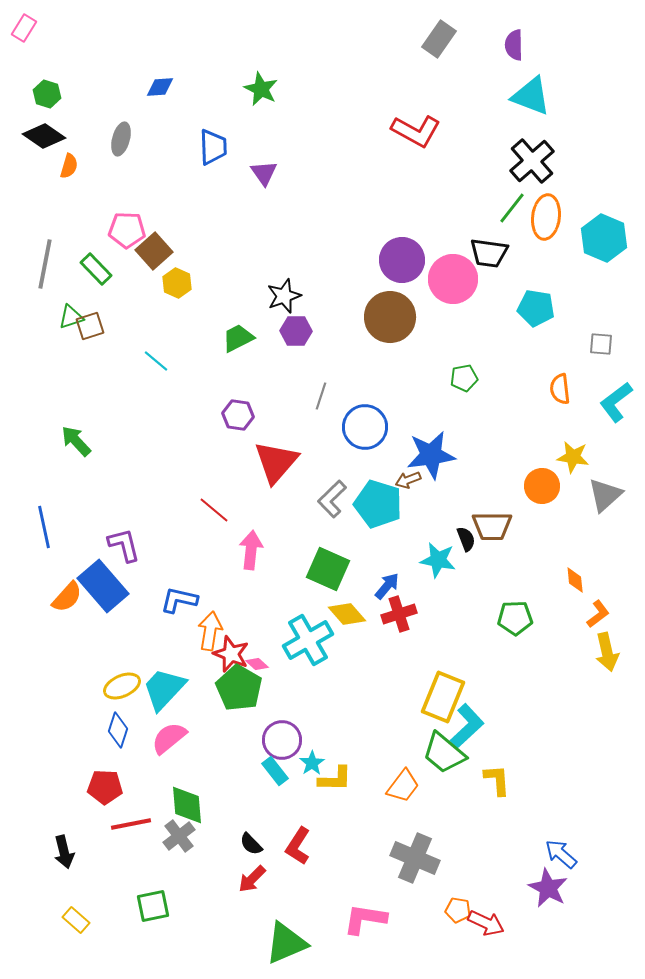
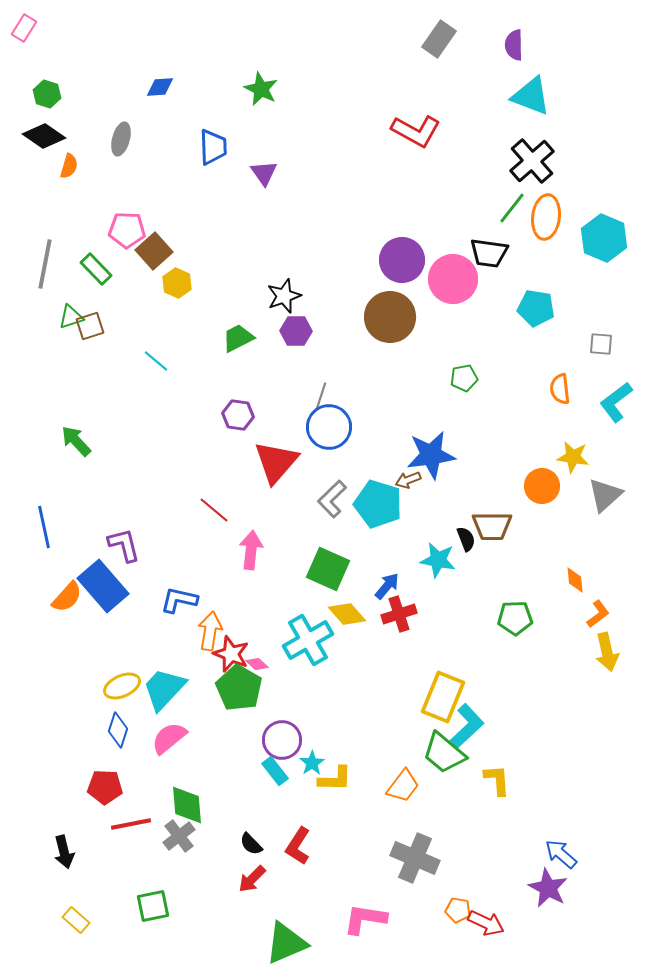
blue circle at (365, 427): moved 36 px left
